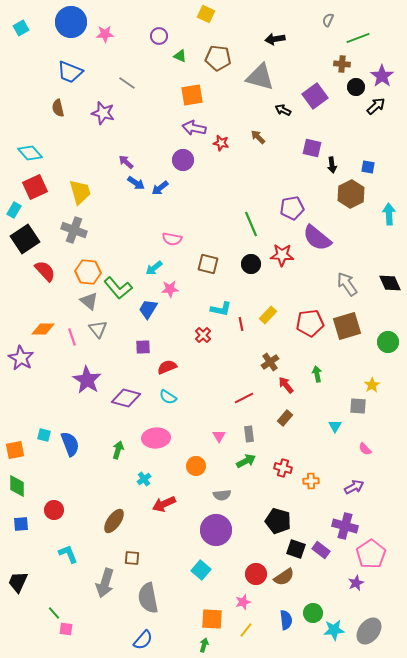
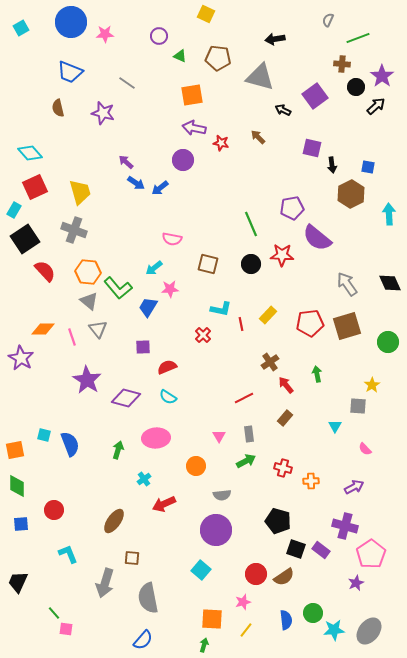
blue trapezoid at (148, 309): moved 2 px up
